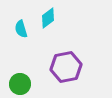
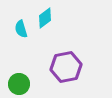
cyan diamond: moved 3 px left
green circle: moved 1 px left
